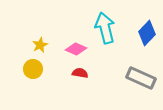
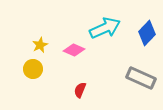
cyan arrow: rotated 80 degrees clockwise
pink diamond: moved 2 px left, 1 px down
red semicircle: moved 17 px down; rotated 77 degrees counterclockwise
